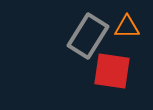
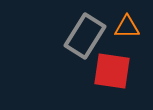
gray rectangle: moved 3 px left
